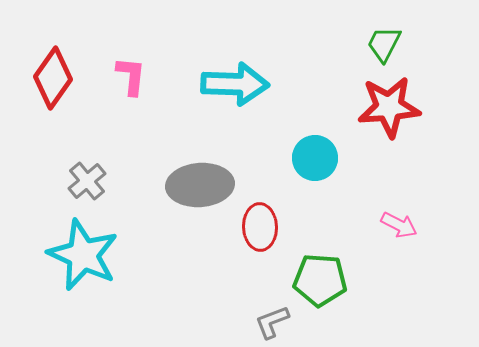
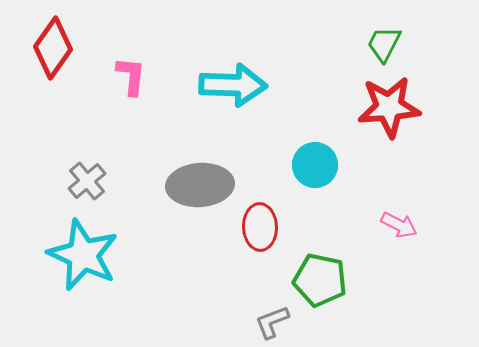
red diamond: moved 30 px up
cyan arrow: moved 2 px left, 1 px down
cyan circle: moved 7 px down
green pentagon: rotated 8 degrees clockwise
